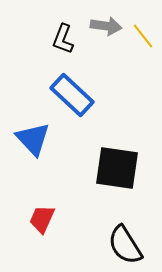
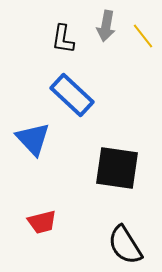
gray arrow: rotated 92 degrees clockwise
black L-shape: rotated 12 degrees counterclockwise
red trapezoid: moved 3 px down; rotated 128 degrees counterclockwise
